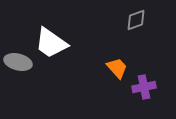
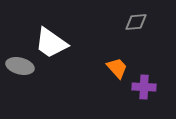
gray diamond: moved 2 px down; rotated 15 degrees clockwise
gray ellipse: moved 2 px right, 4 px down
purple cross: rotated 15 degrees clockwise
